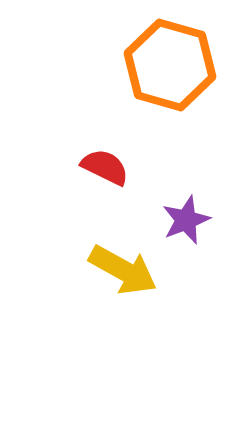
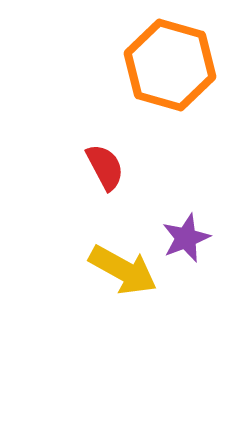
red semicircle: rotated 36 degrees clockwise
purple star: moved 18 px down
